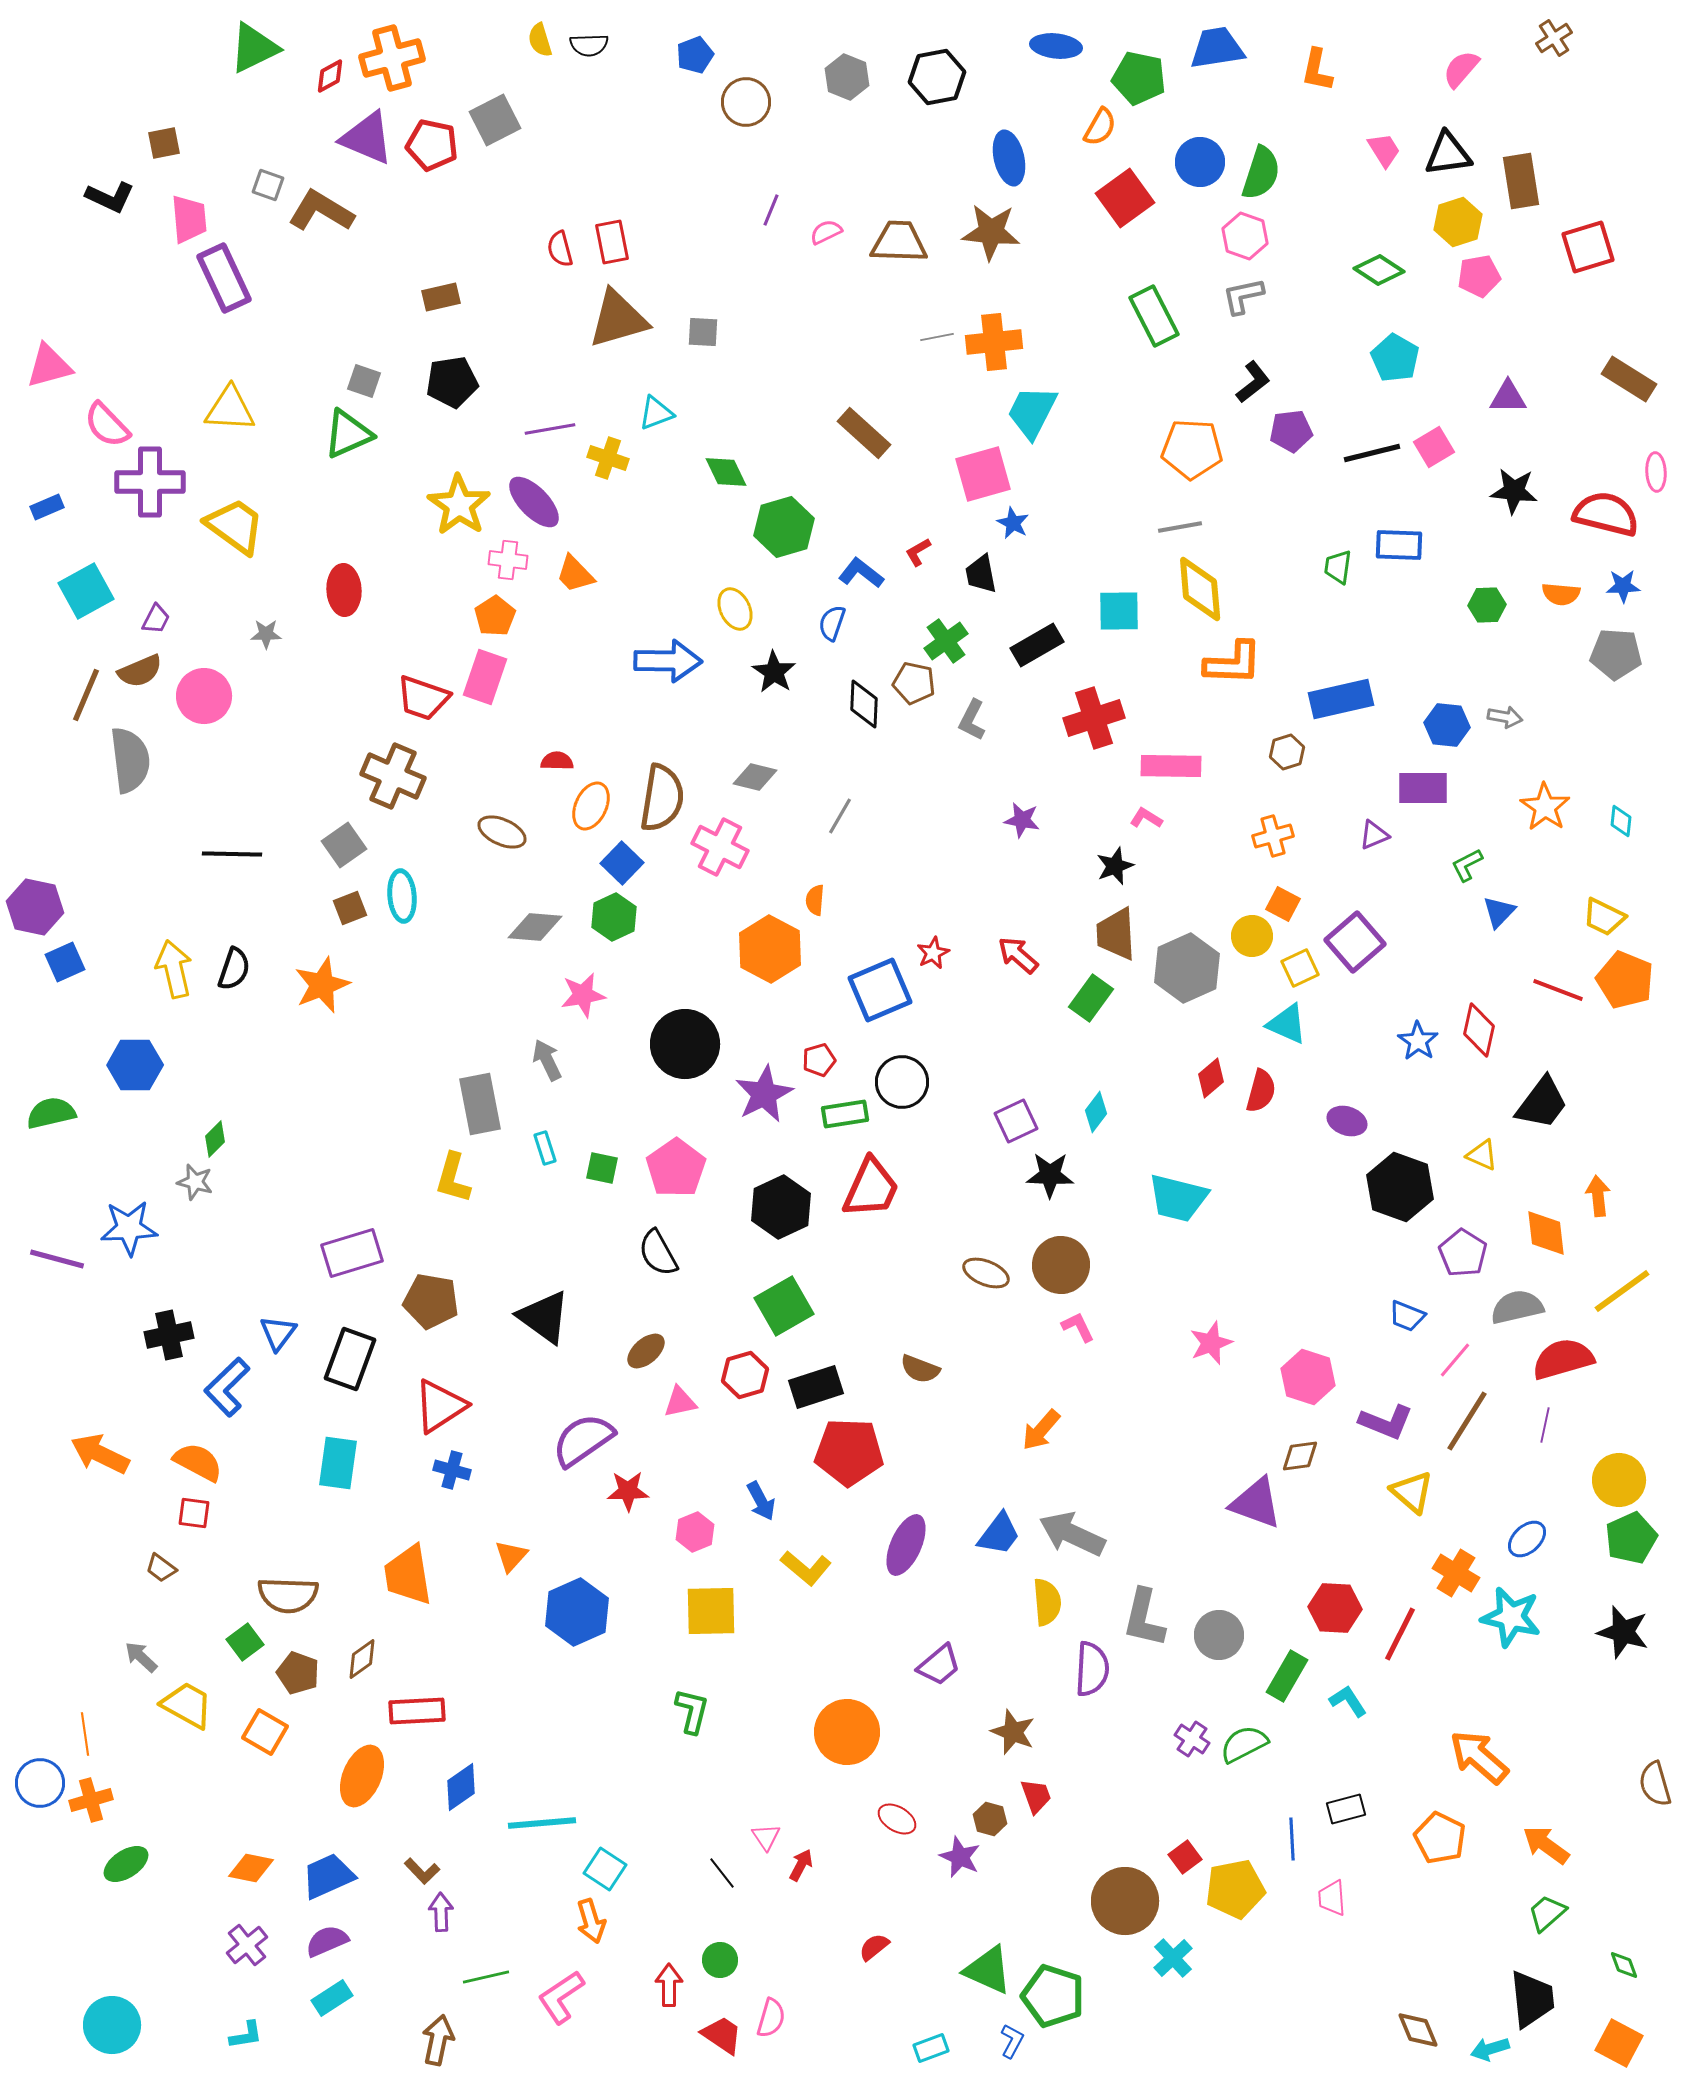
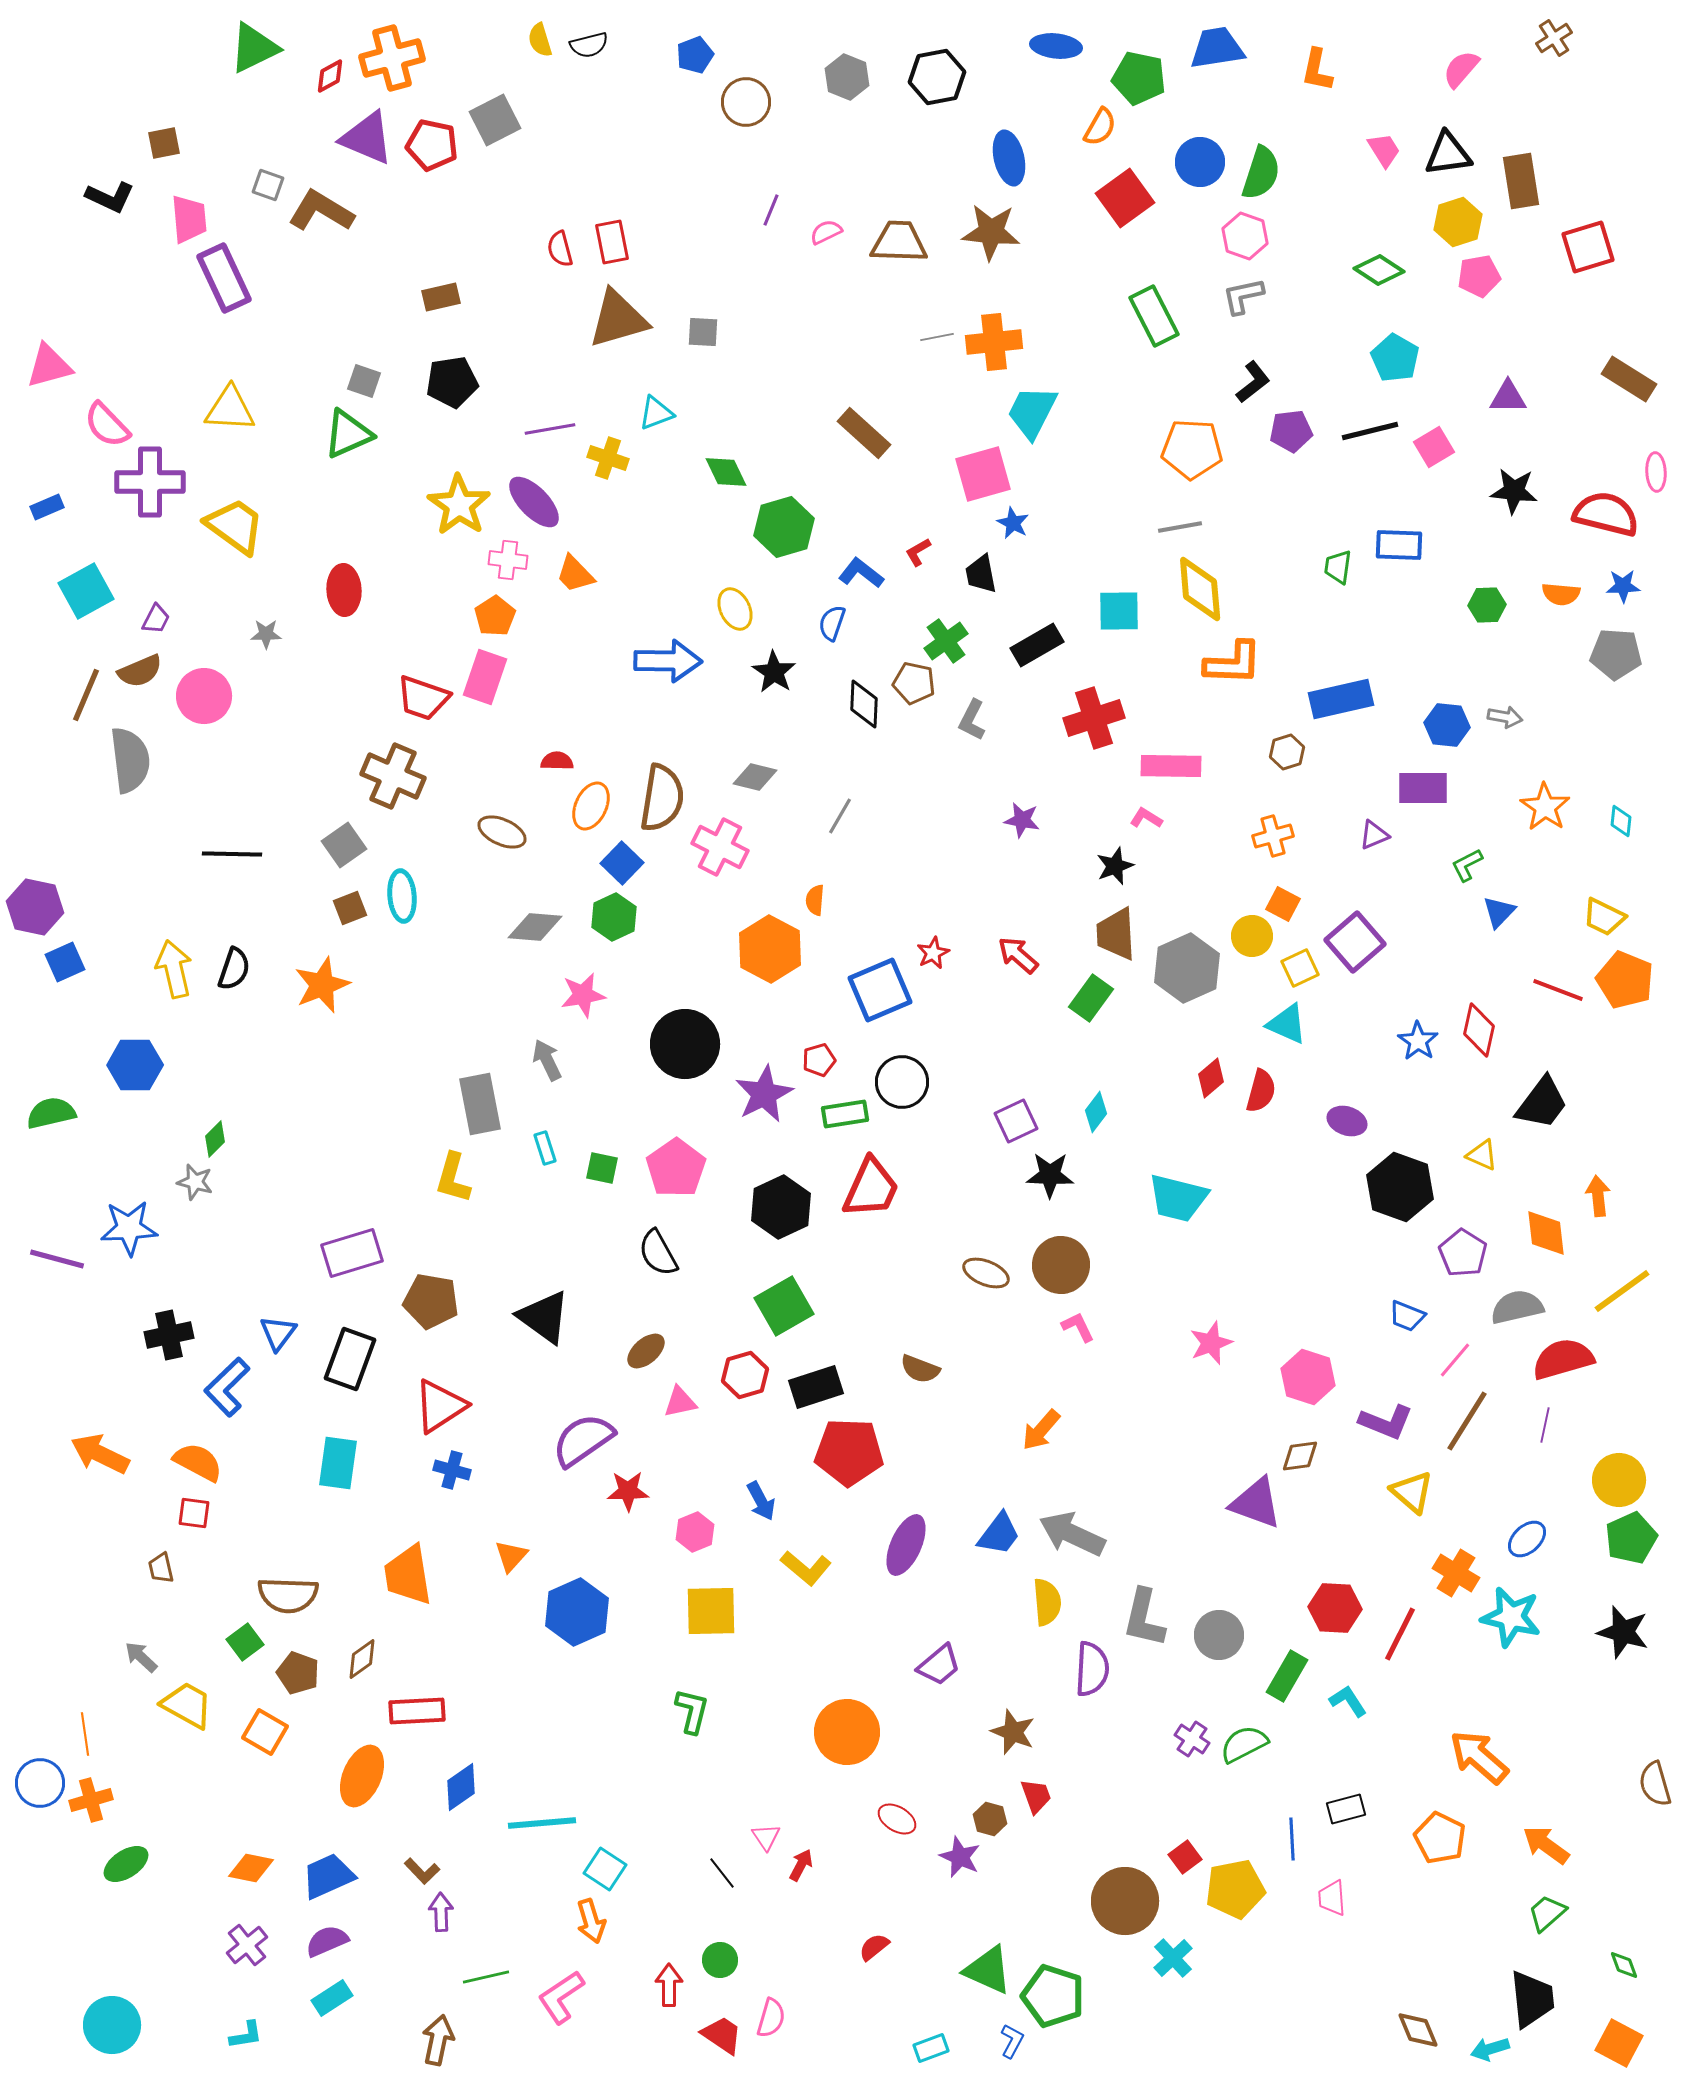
black semicircle at (589, 45): rotated 12 degrees counterclockwise
black line at (1372, 453): moved 2 px left, 22 px up
brown trapezoid at (161, 1568): rotated 40 degrees clockwise
